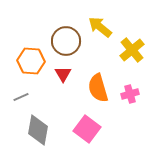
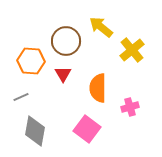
yellow arrow: moved 1 px right
orange semicircle: rotated 16 degrees clockwise
pink cross: moved 13 px down
gray diamond: moved 3 px left, 1 px down
